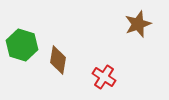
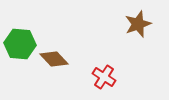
green hexagon: moved 2 px left, 1 px up; rotated 12 degrees counterclockwise
brown diamond: moved 4 px left, 1 px up; rotated 52 degrees counterclockwise
